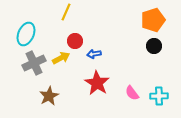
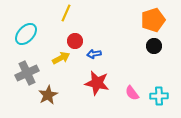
yellow line: moved 1 px down
cyan ellipse: rotated 20 degrees clockwise
gray cross: moved 7 px left, 10 px down
red star: rotated 20 degrees counterclockwise
brown star: moved 1 px left, 1 px up
